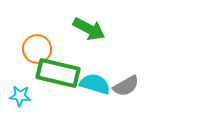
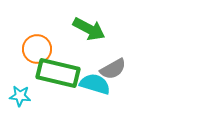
gray semicircle: moved 13 px left, 17 px up
